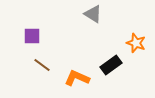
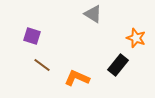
purple square: rotated 18 degrees clockwise
orange star: moved 5 px up
black rectangle: moved 7 px right; rotated 15 degrees counterclockwise
